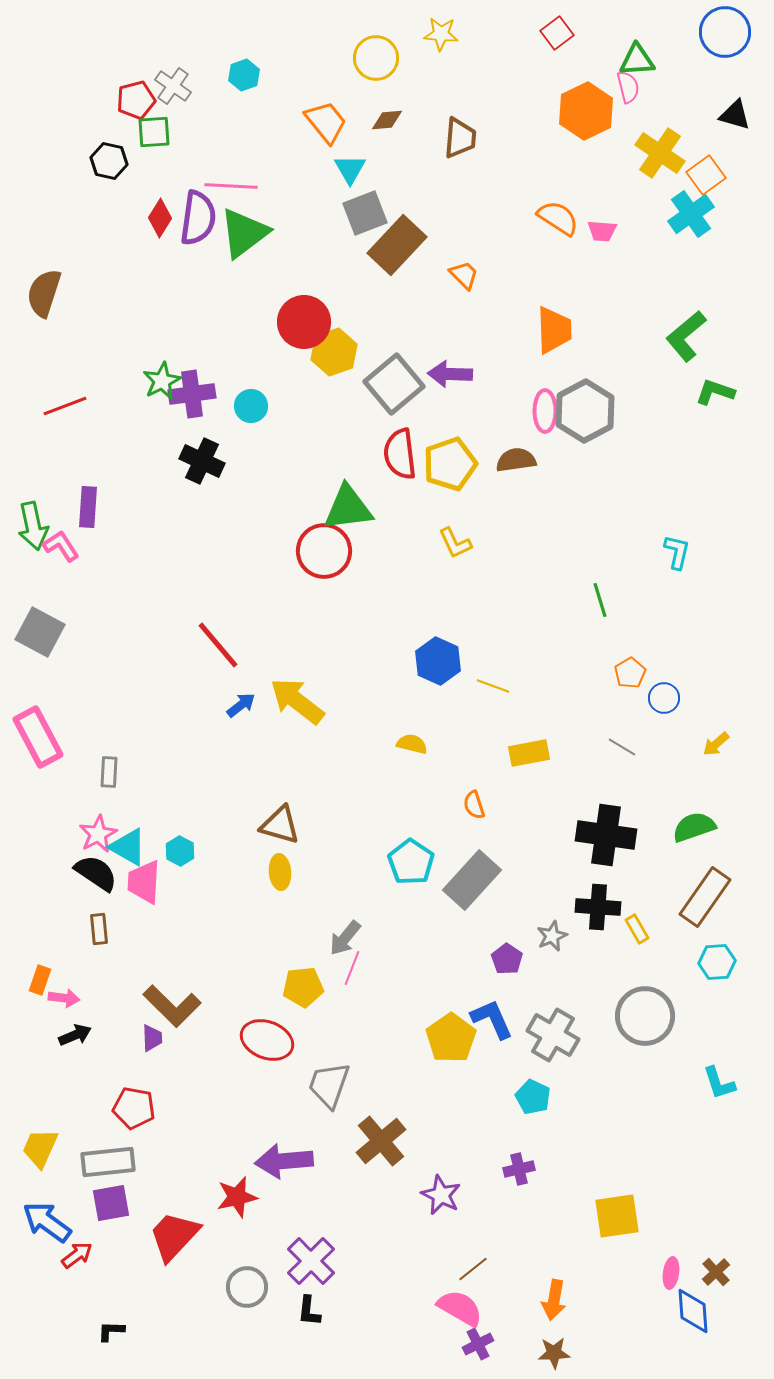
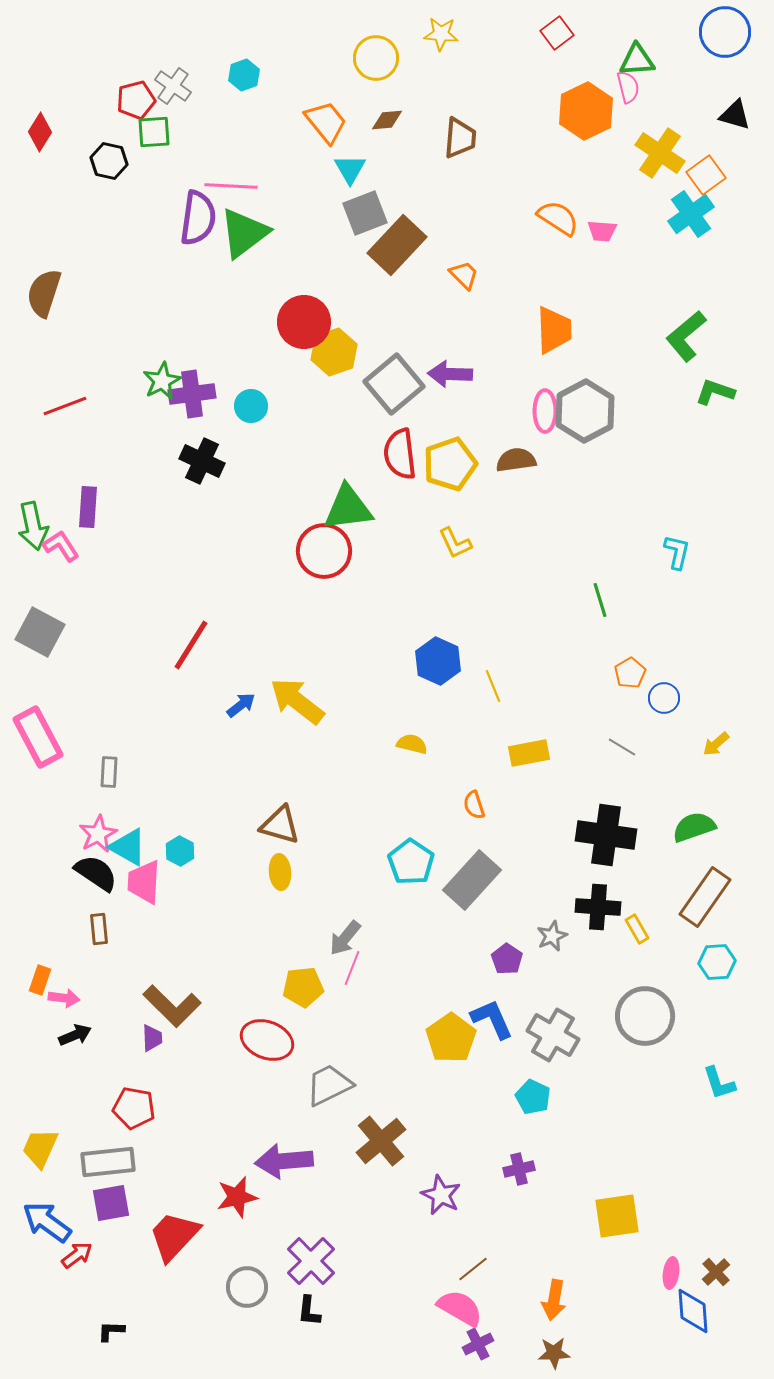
red diamond at (160, 218): moved 120 px left, 86 px up
red line at (218, 645): moved 27 px left; rotated 72 degrees clockwise
yellow line at (493, 686): rotated 48 degrees clockwise
gray trapezoid at (329, 1085): rotated 45 degrees clockwise
